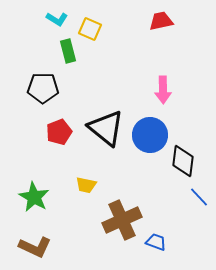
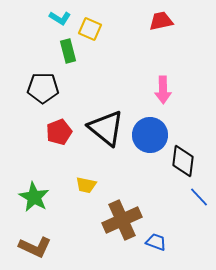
cyan L-shape: moved 3 px right, 1 px up
